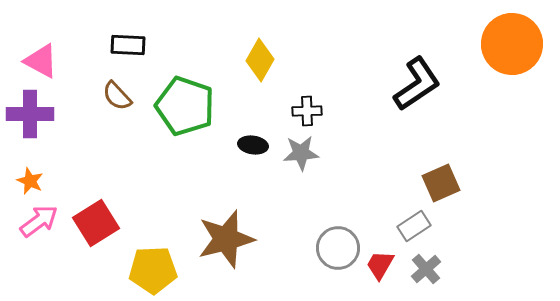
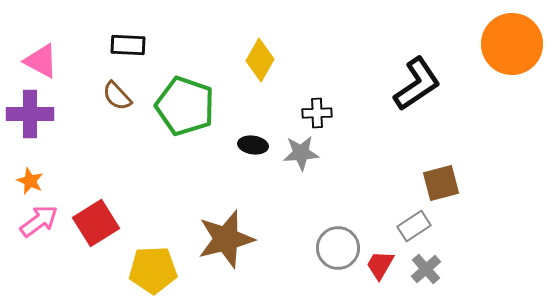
black cross: moved 10 px right, 2 px down
brown square: rotated 9 degrees clockwise
